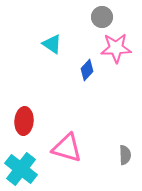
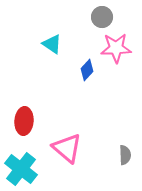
pink triangle: rotated 24 degrees clockwise
